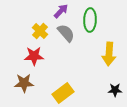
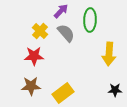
brown star: moved 7 px right, 3 px down
